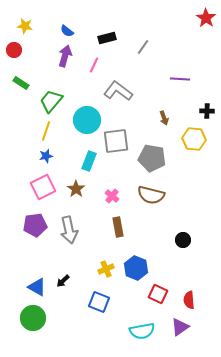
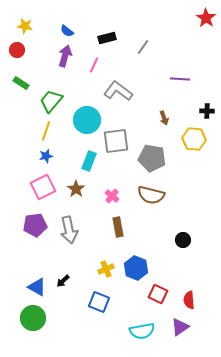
red circle: moved 3 px right
